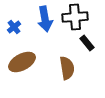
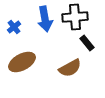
brown semicircle: moved 3 px right; rotated 70 degrees clockwise
